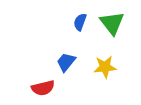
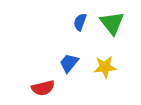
blue trapezoid: moved 3 px right, 1 px down
